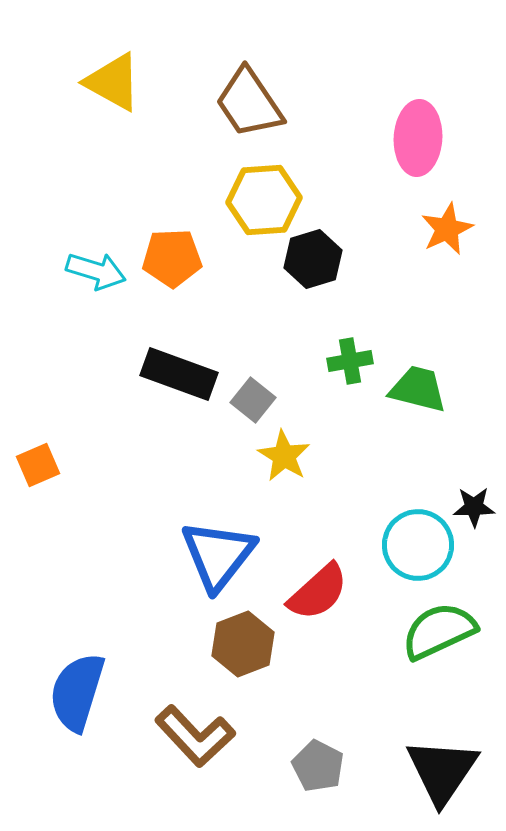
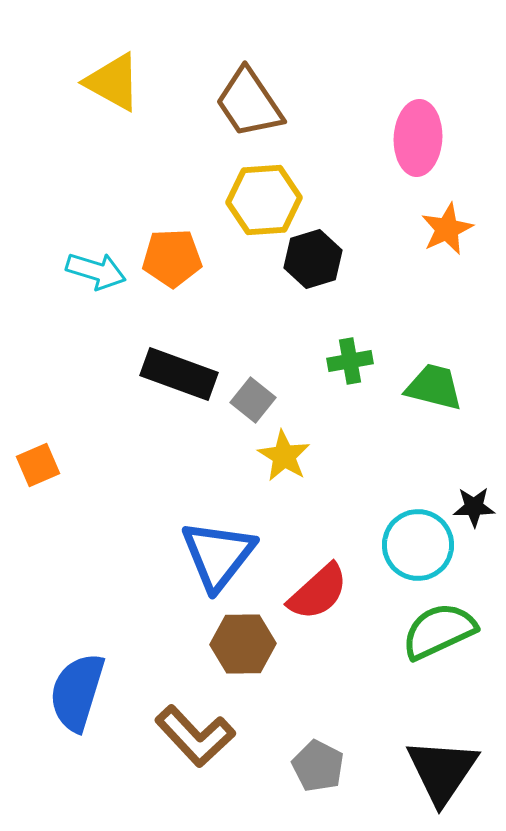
green trapezoid: moved 16 px right, 2 px up
brown hexagon: rotated 20 degrees clockwise
